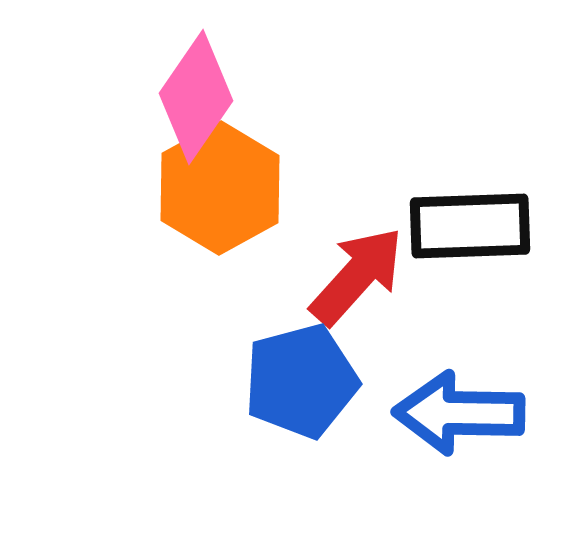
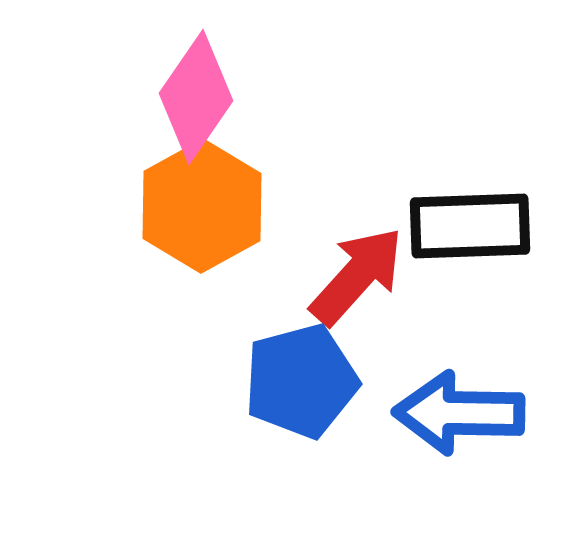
orange hexagon: moved 18 px left, 18 px down
